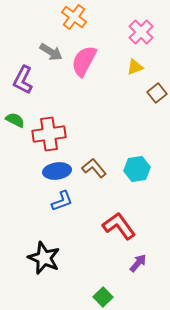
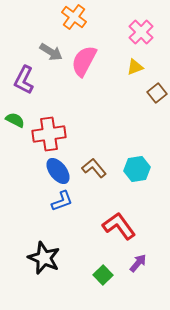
purple L-shape: moved 1 px right
blue ellipse: moved 1 px right; rotated 60 degrees clockwise
green square: moved 22 px up
